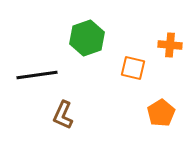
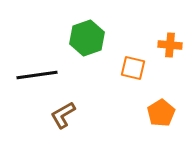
brown L-shape: rotated 36 degrees clockwise
